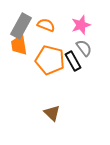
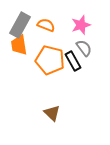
gray rectangle: moved 1 px left, 1 px up
